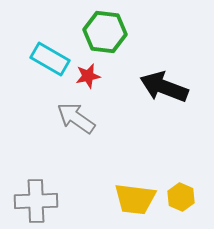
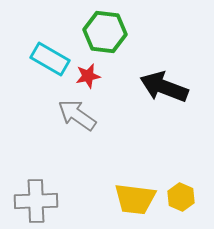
gray arrow: moved 1 px right, 3 px up
